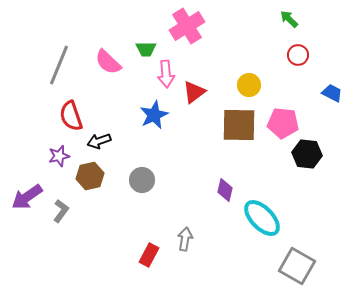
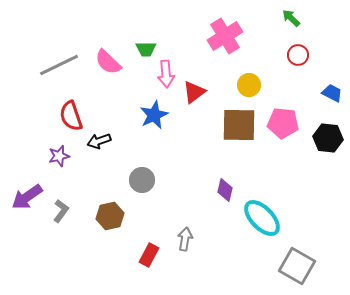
green arrow: moved 2 px right, 1 px up
pink cross: moved 38 px right, 10 px down
gray line: rotated 42 degrees clockwise
black hexagon: moved 21 px right, 16 px up
brown hexagon: moved 20 px right, 40 px down
